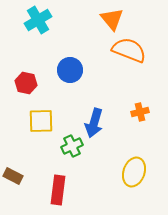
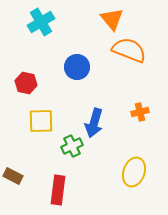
cyan cross: moved 3 px right, 2 px down
blue circle: moved 7 px right, 3 px up
